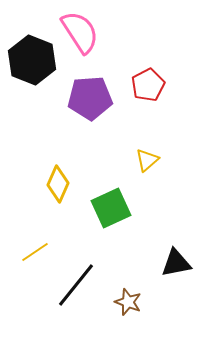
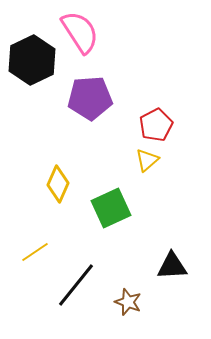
black hexagon: rotated 12 degrees clockwise
red pentagon: moved 8 px right, 40 px down
black triangle: moved 4 px left, 3 px down; rotated 8 degrees clockwise
